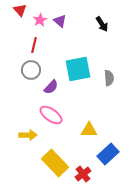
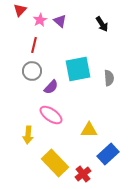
red triangle: rotated 24 degrees clockwise
gray circle: moved 1 px right, 1 px down
yellow arrow: rotated 96 degrees clockwise
